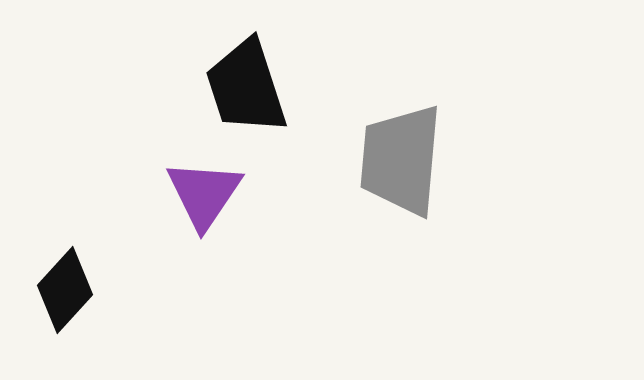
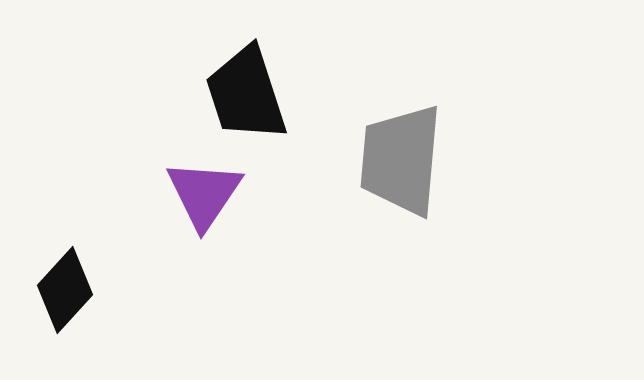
black trapezoid: moved 7 px down
